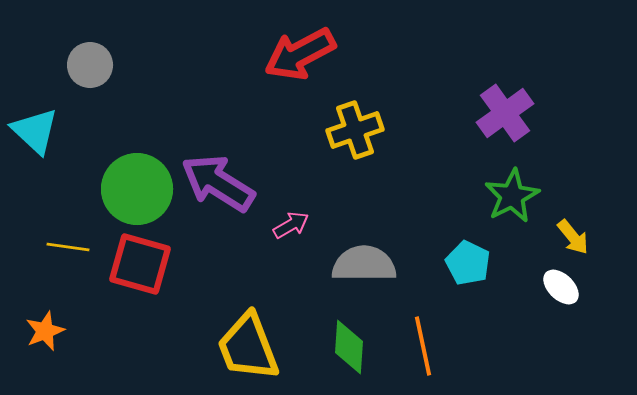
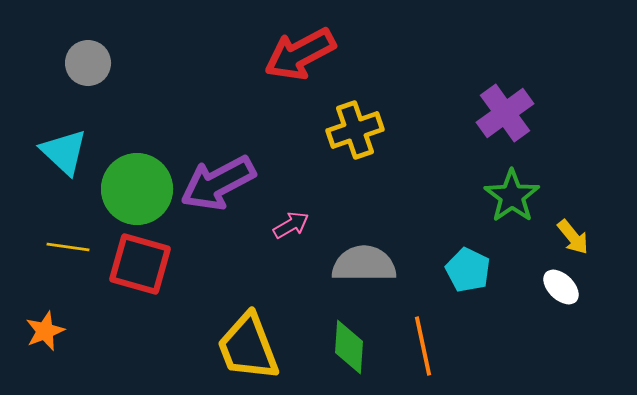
gray circle: moved 2 px left, 2 px up
cyan triangle: moved 29 px right, 21 px down
purple arrow: rotated 60 degrees counterclockwise
green star: rotated 8 degrees counterclockwise
cyan pentagon: moved 7 px down
